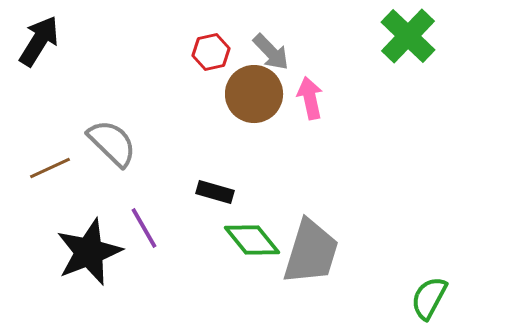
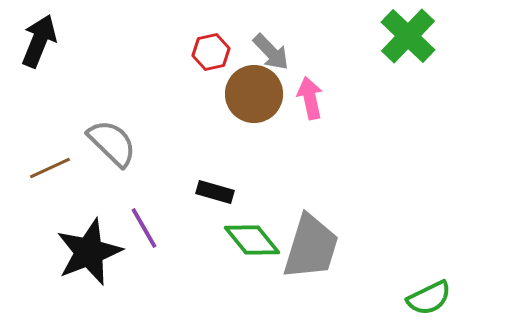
black arrow: rotated 10 degrees counterclockwise
gray trapezoid: moved 5 px up
green semicircle: rotated 144 degrees counterclockwise
